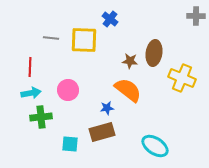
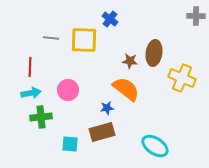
orange semicircle: moved 2 px left, 1 px up
